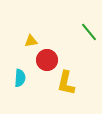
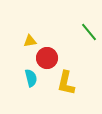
yellow triangle: moved 1 px left
red circle: moved 2 px up
cyan semicircle: moved 11 px right; rotated 18 degrees counterclockwise
